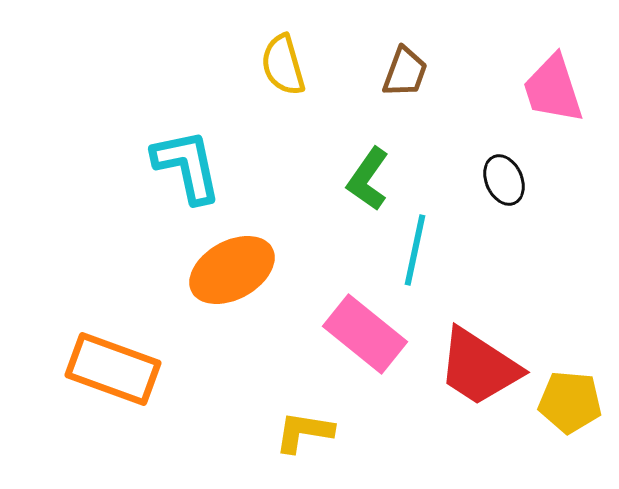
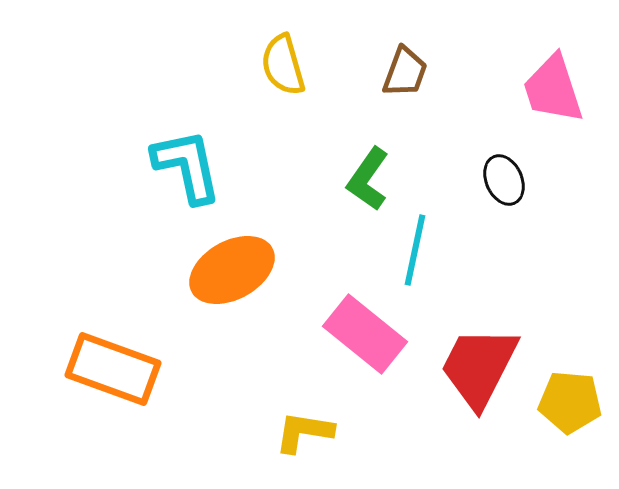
red trapezoid: rotated 84 degrees clockwise
